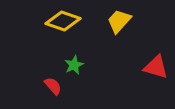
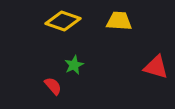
yellow trapezoid: rotated 52 degrees clockwise
